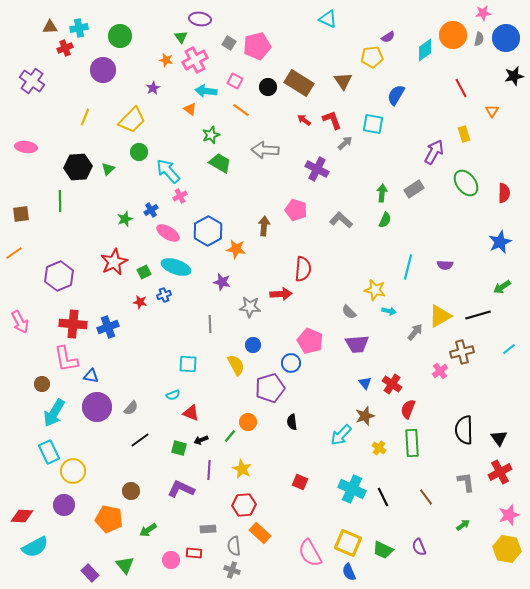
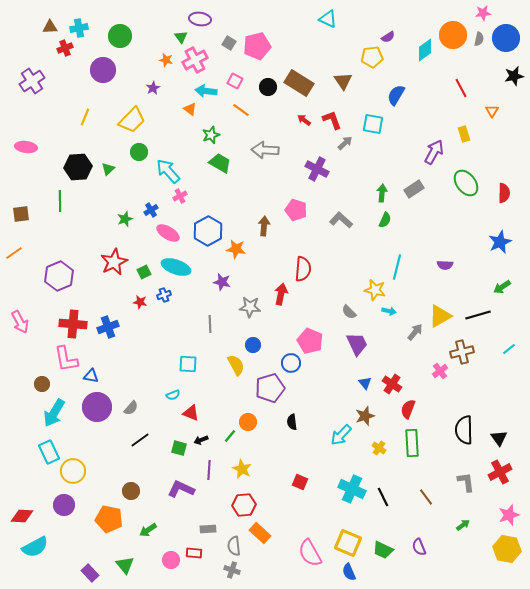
purple cross at (32, 81): rotated 20 degrees clockwise
cyan line at (408, 267): moved 11 px left
red arrow at (281, 294): rotated 75 degrees counterclockwise
purple trapezoid at (357, 344): rotated 110 degrees counterclockwise
